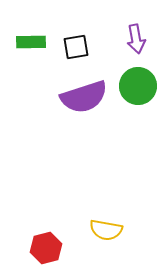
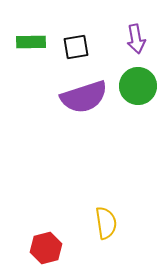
yellow semicircle: moved 7 px up; rotated 108 degrees counterclockwise
